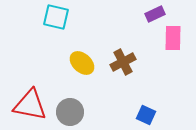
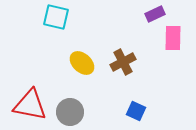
blue square: moved 10 px left, 4 px up
